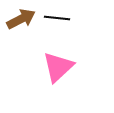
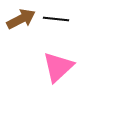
black line: moved 1 px left, 1 px down
